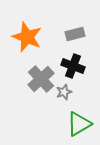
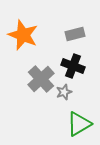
orange star: moved 4 px left, 2 px up
